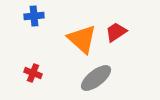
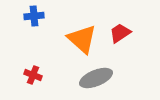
red trapezoid: moved 4 px right, 1 px down
red cross: moved 2 px down
gray ellipse: rotated 16 degrees clockwise
